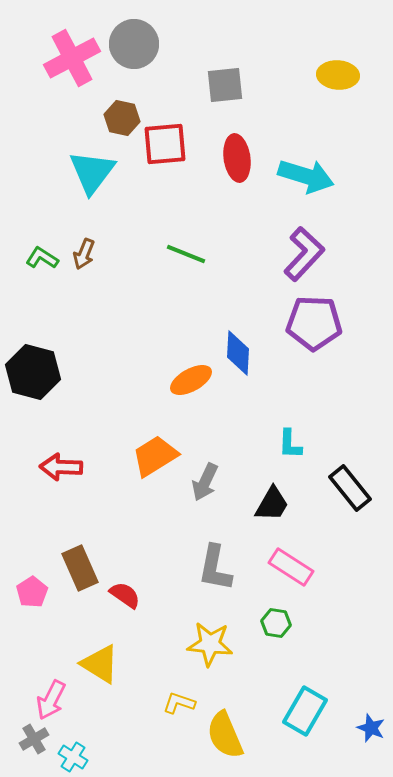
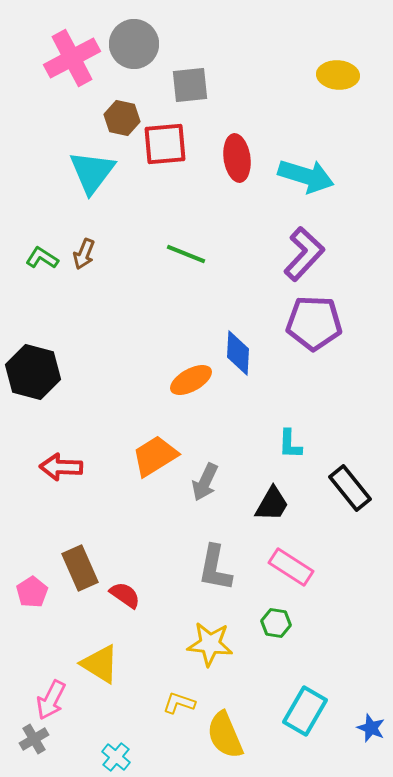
gray square: moved 35 px left
cyan cross: moved 43 px right; rotated 8 degrees clockwise
